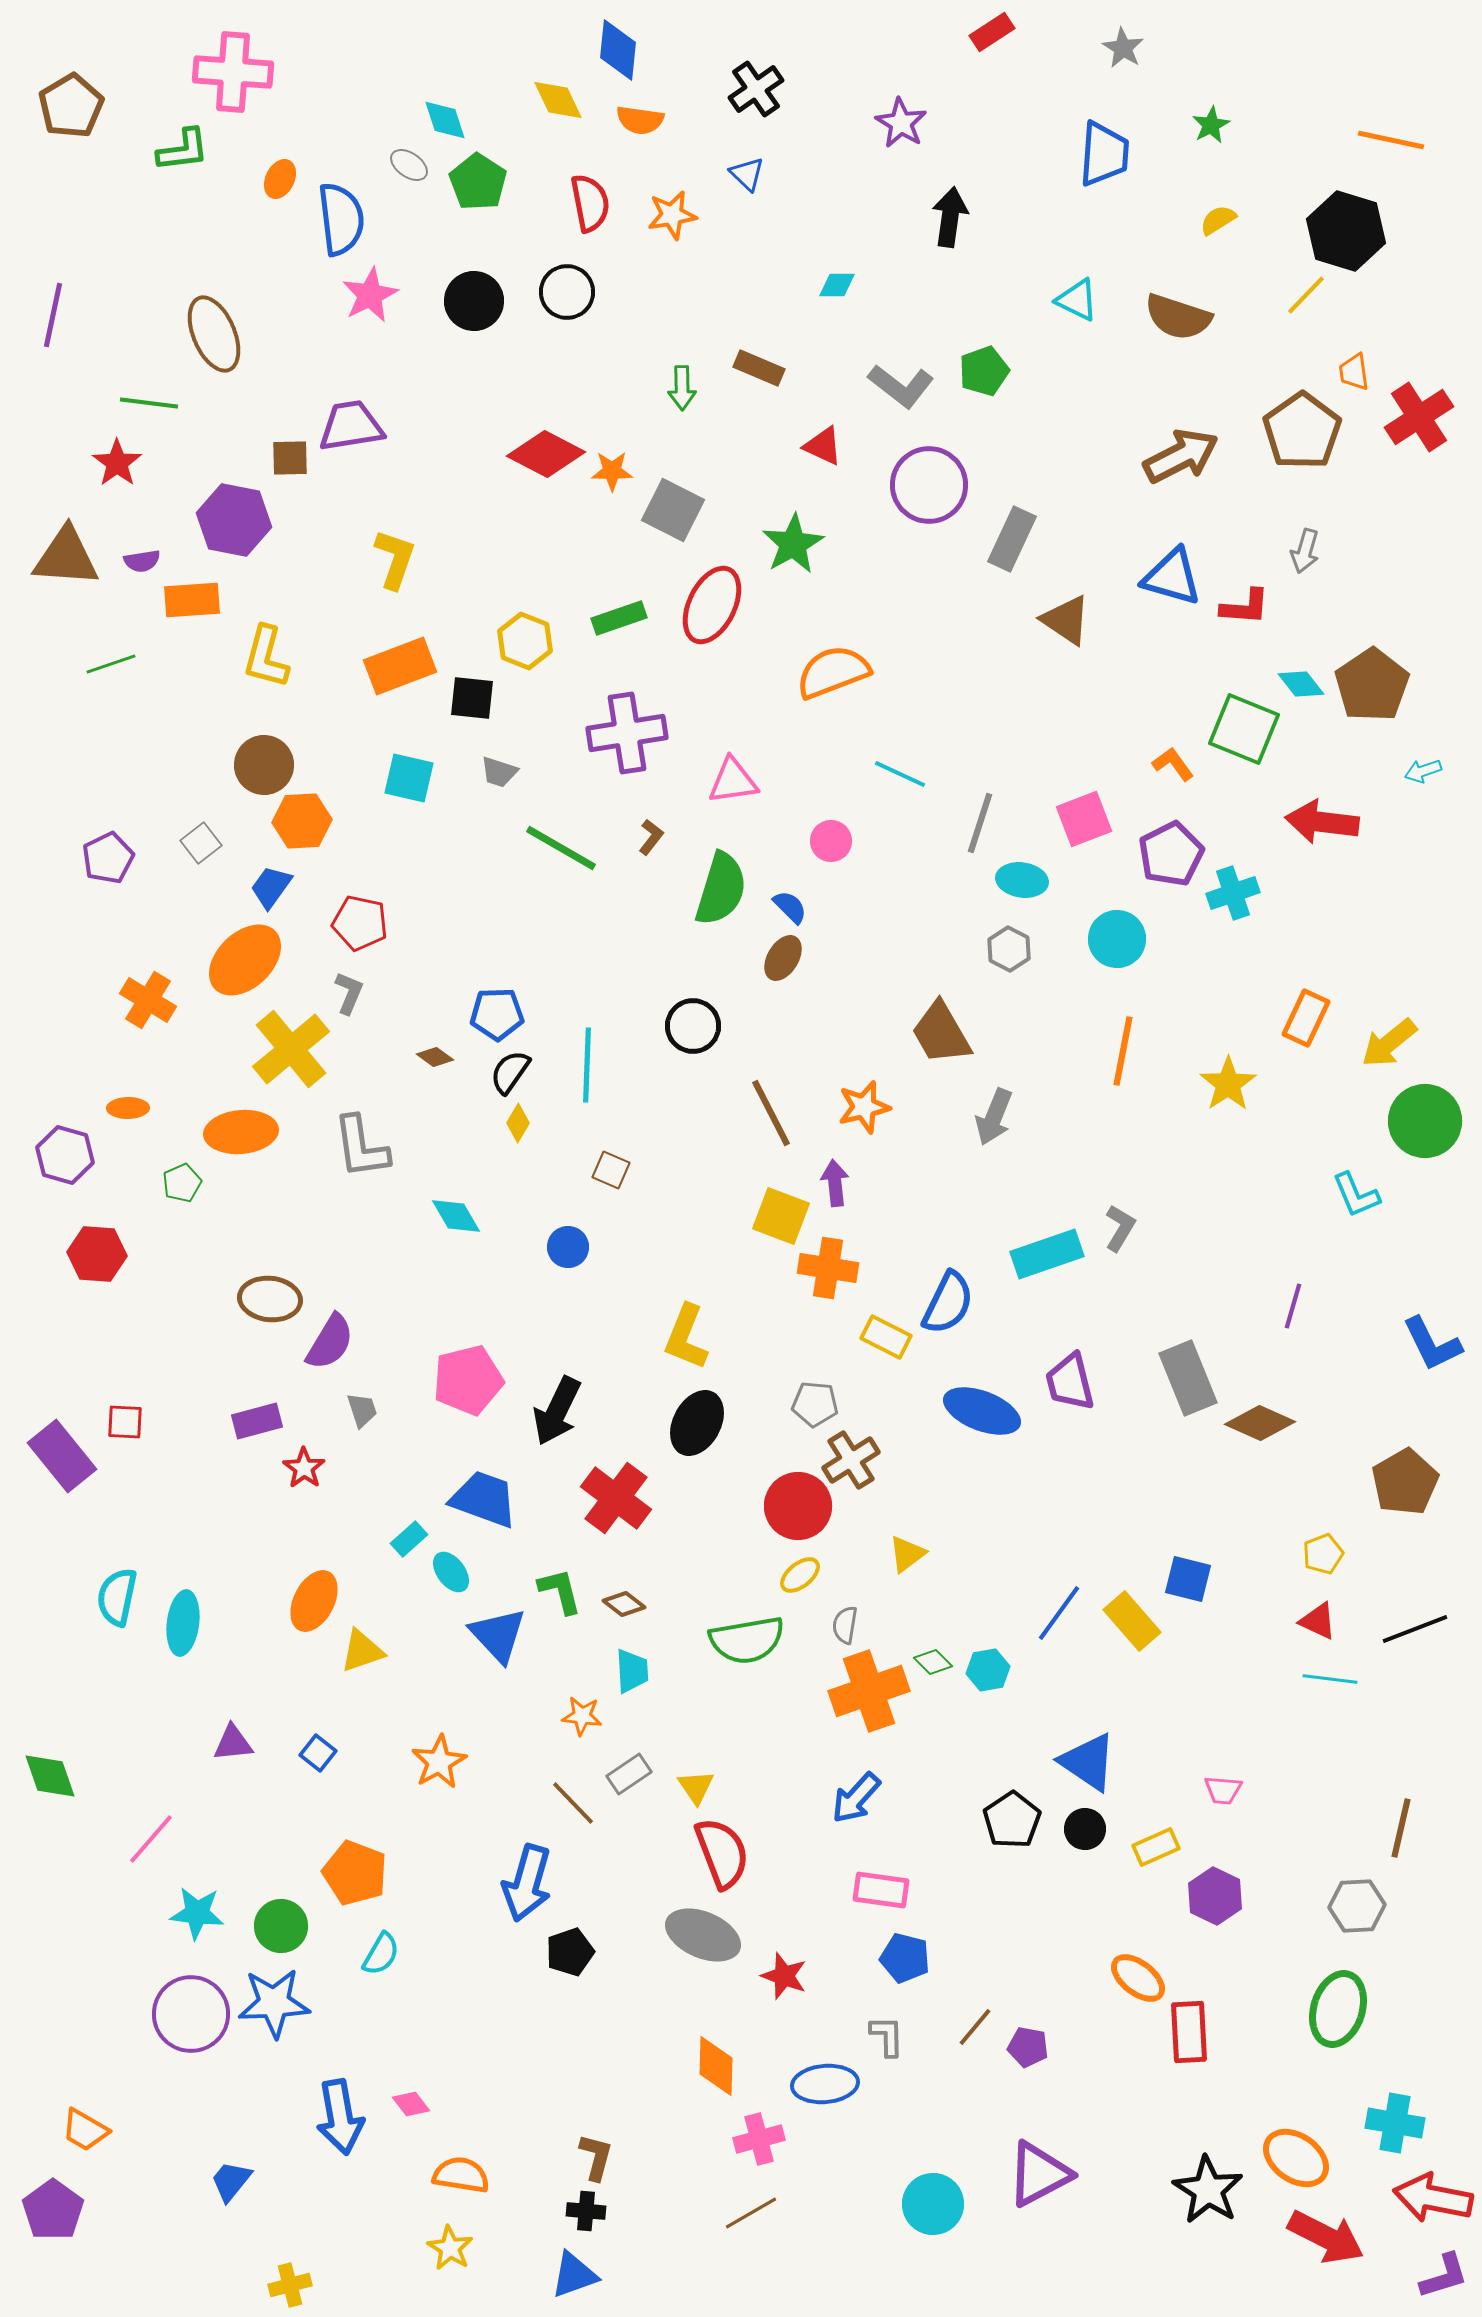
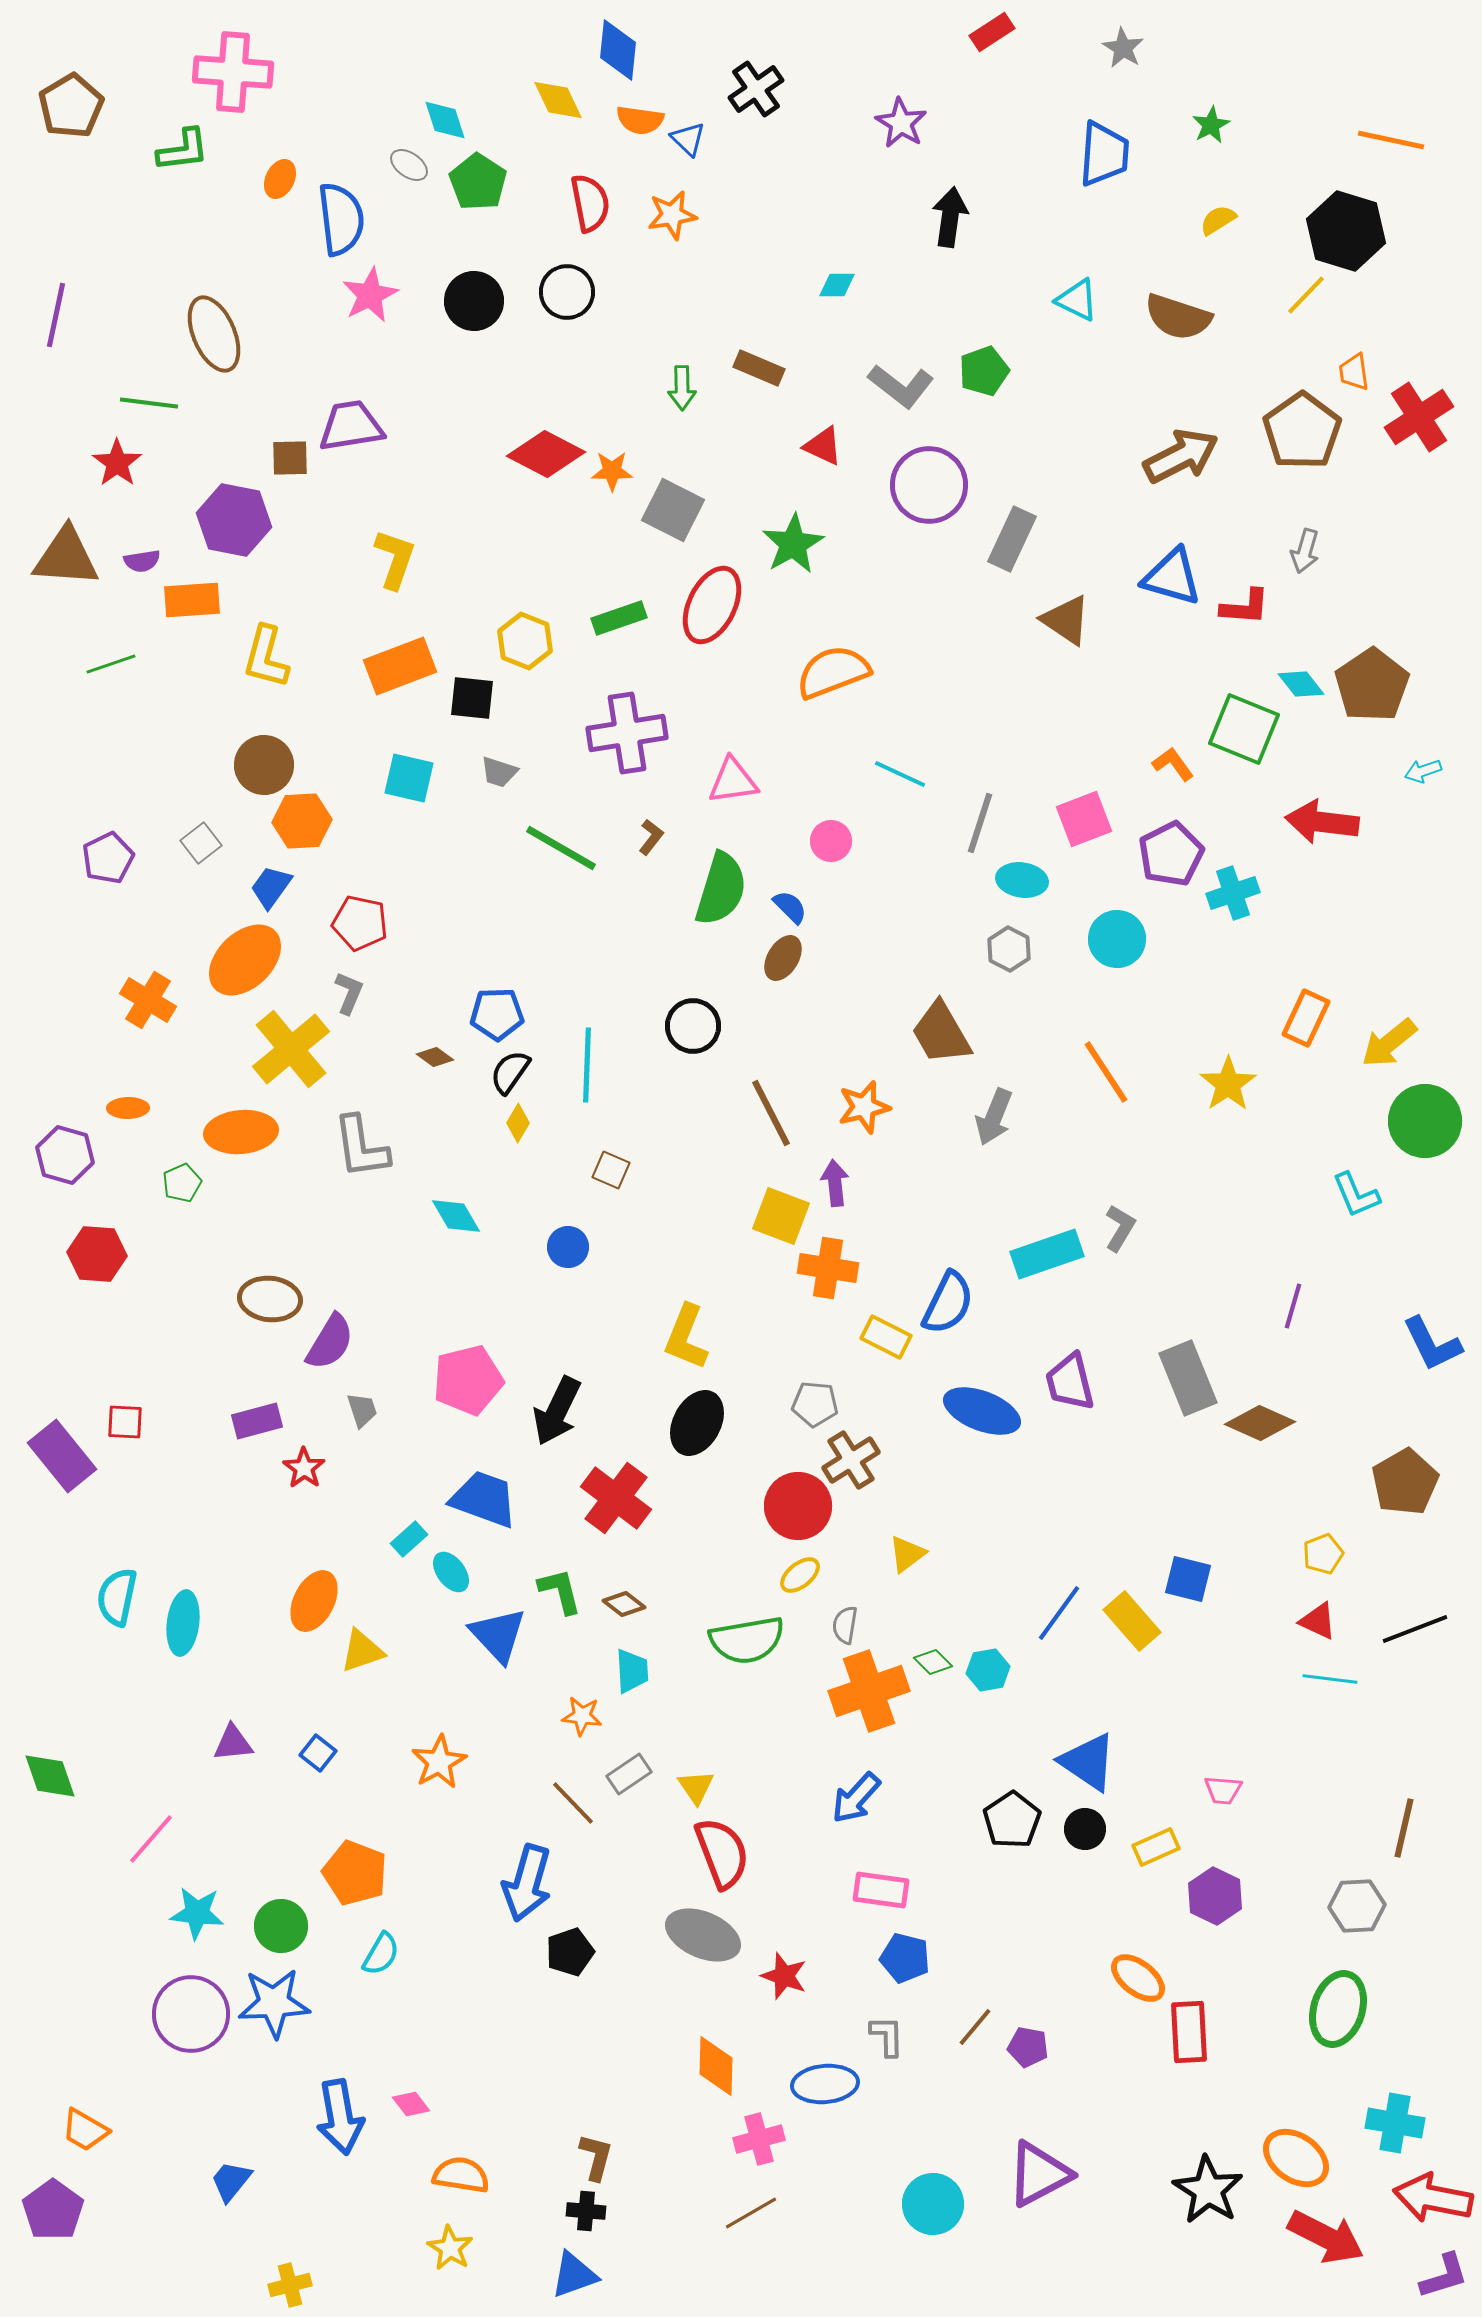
blue triangle at (747, 174): moved 59 px left, 35 px up
purple line at (53, 315): moved 3 px right
orange line at (1123, 1051): moved 17 px left, 21 px down; rotated 44 degrees counterclockwise
brown line at (1401, 1828): moved 3 px right
